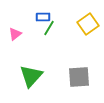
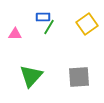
yellow square: moved 1 px left
green line: moved 1 px up
pink triangle: rotated 40 degrees clockwise
